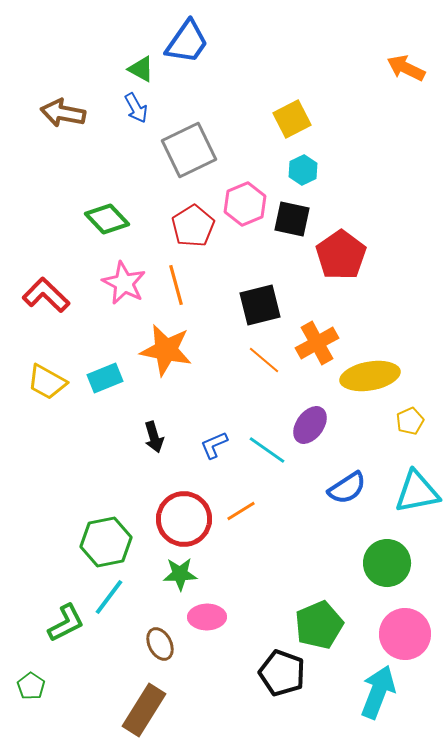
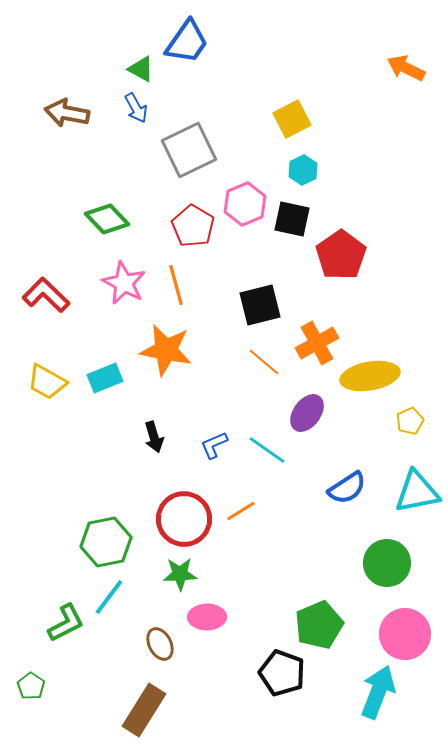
brown arrow at (63, 113): moved 4 px right
red pentagon at (193, 226): rotated 9 degrees counterclockwise
orange line at (264, 360): moved 2 px down
purple ellipse at (310, 425): moved 3 px left, 12 px up
